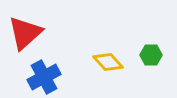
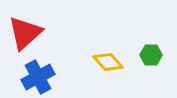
blue cross: moved 6 px left
